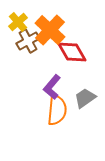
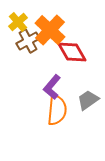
gray trapezoid: moved 3 px right, 2 px down
